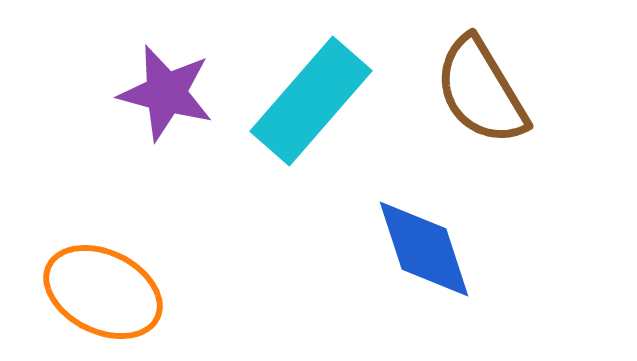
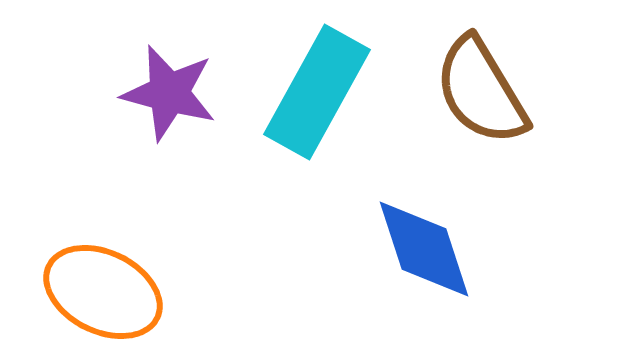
purple star: moved 3 px right
cyan rectangle: moved 6 px right, 9 px up; rotated 12 degrees counterclockwise
